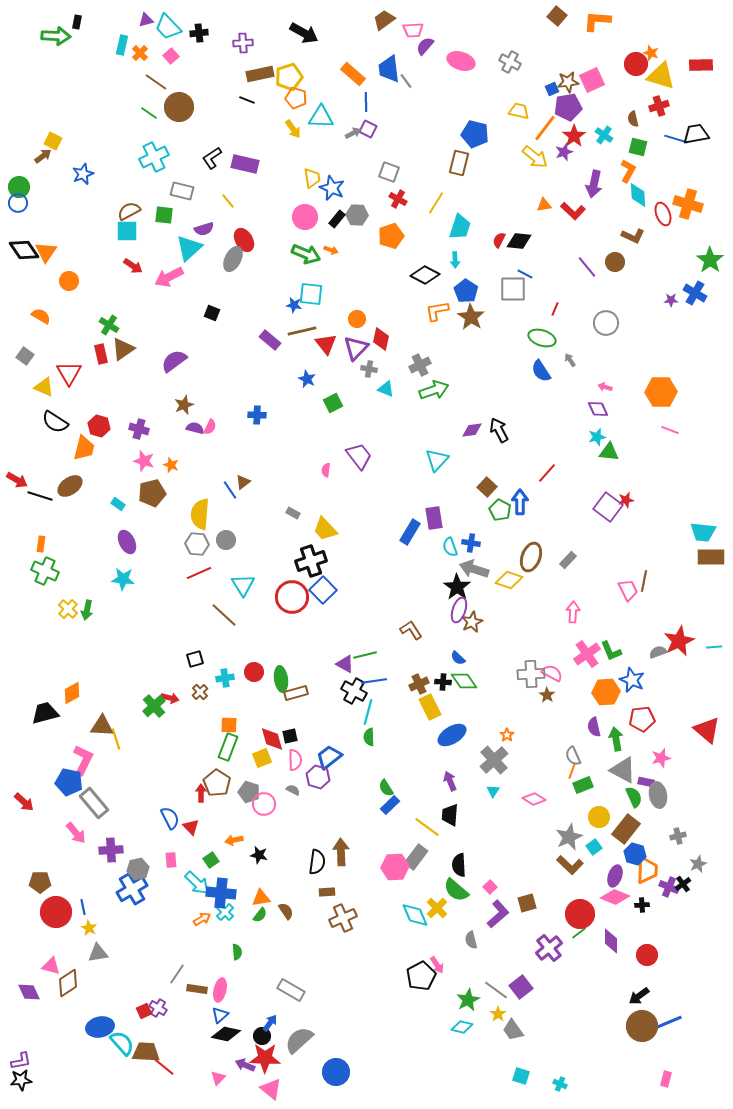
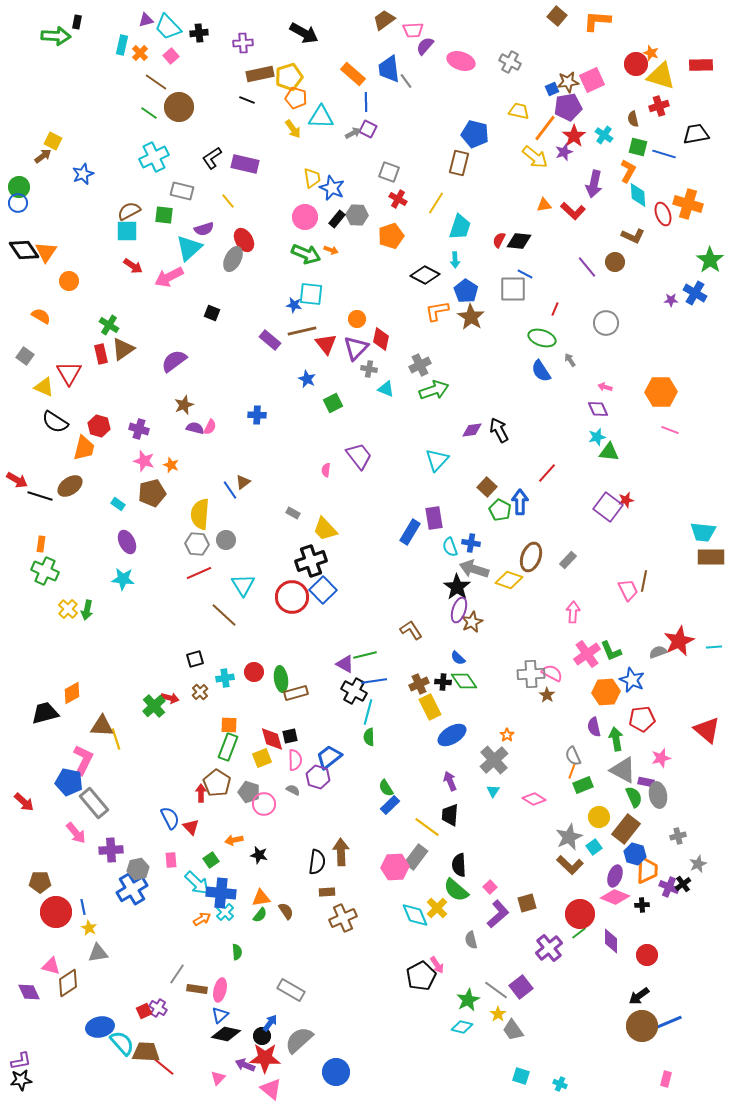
blue line at (676, 139): moved 12 px left, 15 px down
